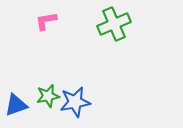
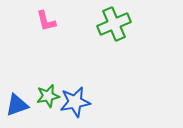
pink L-shape: rotated 95 degrees counterclockwise
blue triangle: moved 1 px right
